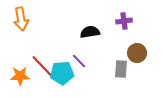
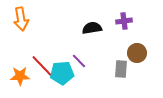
black semicircle: moved 2 px right, 4 px up
